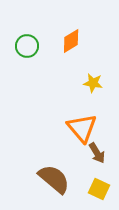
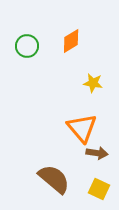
brown arrow: rotated 50 degrees counterclockwise
